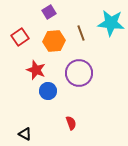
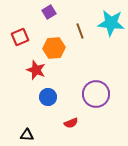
brown line: moved 1 px left, 2 px up
red square: rotated 12 degrees clockwise
orange hexagon: moved 7 px down
purple circle: moved 17 px right, 21 px down
blue circle: moved 6 px down
red semicircle: rotated 88 degrees clockwise
black triangle: moved 2 px right, 1 px down; rotated 24 degrees counterclockwise
